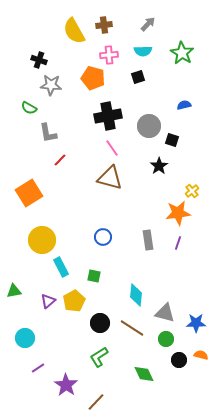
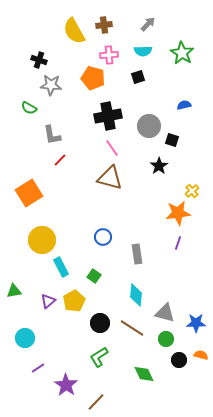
gray L-shape at (48, 133): moved 4 px right, 2 px down
gray rectangle at (148, 240): moved 11 px left, 14 px down
green square at (94, 276): rotated 24 degrees clockwise
